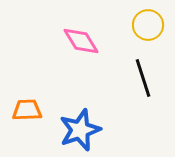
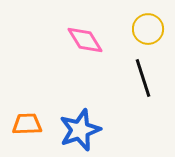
yellow circle: moved 4 px down
pink diamond: moved 4 px right, 1 px up
orange trapezoid: moved 14 px down
